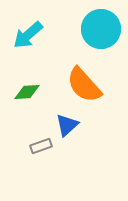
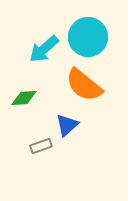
cyan circle: moved 13 px left, 8 px down
cyan arrow: moved 16 px right, 14 px down
orange semicircle: rotated 9 degrees counterclockwise
green diamond: moved 3 px left, 6 px down
